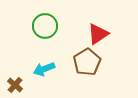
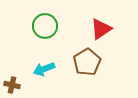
red triangle: moved 3 px right, 5 px up
brown cross: moved 3 px left; rotated 28 degrees counterclockwise
